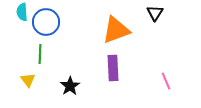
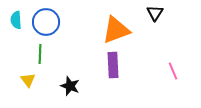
cyan semicircle: moved 6 px left, 8 px down
purple rectangle: moved 3 px up
pink line: moved 7 px right, 10 px up
black star: rotated 18 degrees counterclockwise
